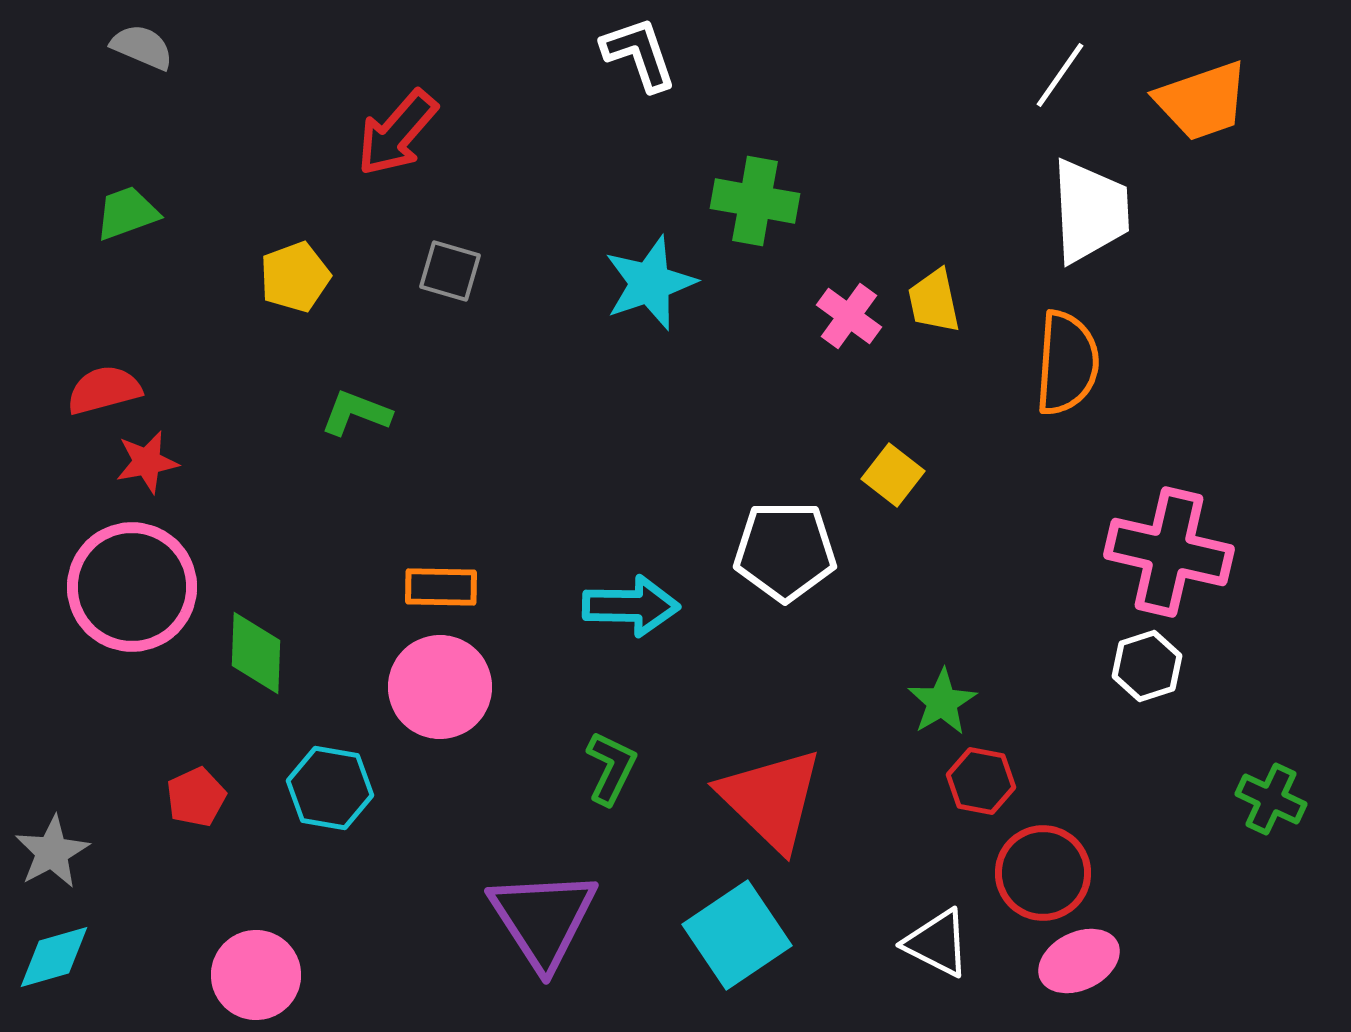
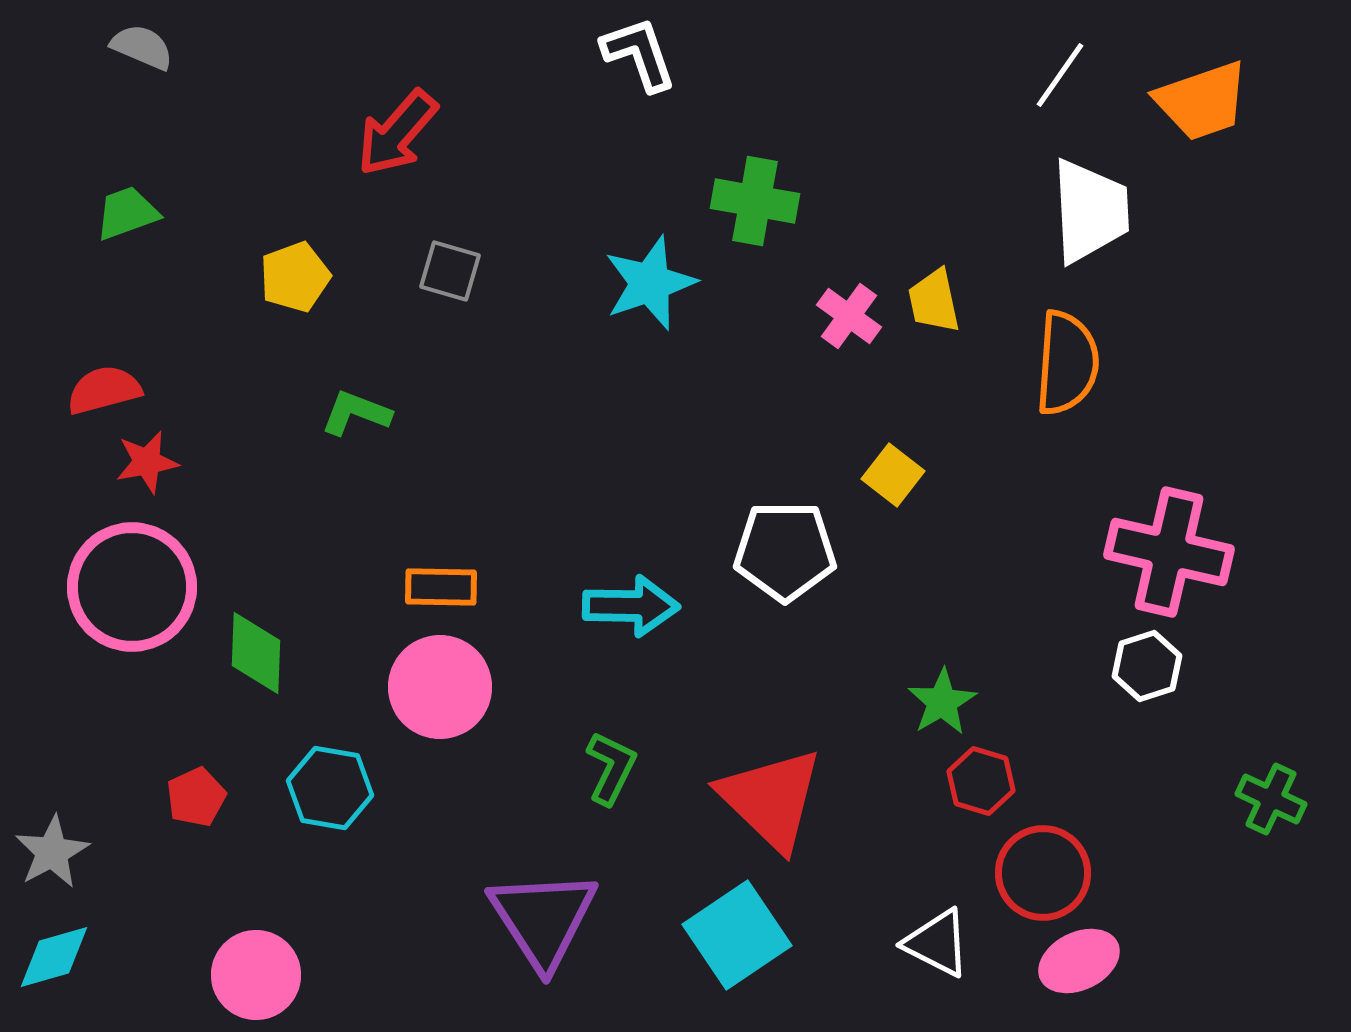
red hexagon at (981, 781): rotated 6 degrees clockwise
